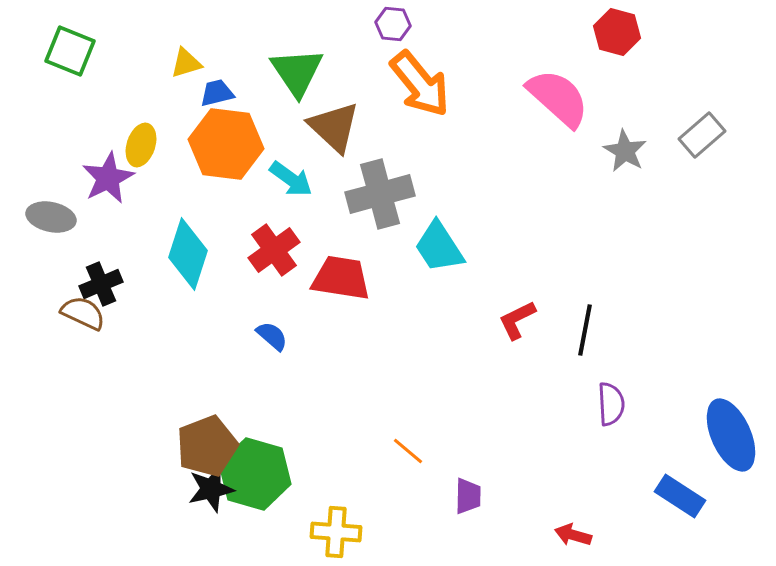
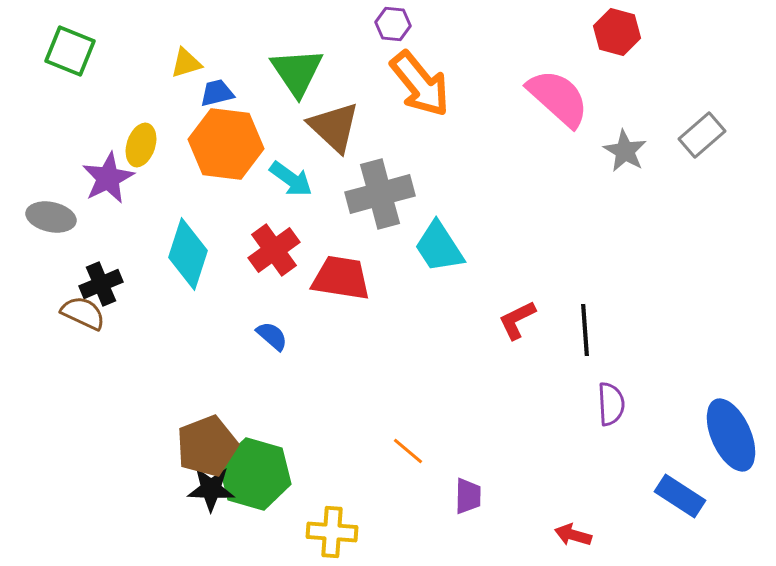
black line: rotated 15 degrees counterclockwise
black star: rotated 15 degrees clockwise
yellow cross: moved 4 px left
